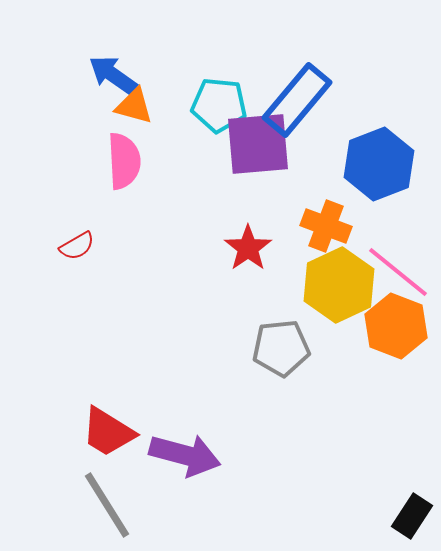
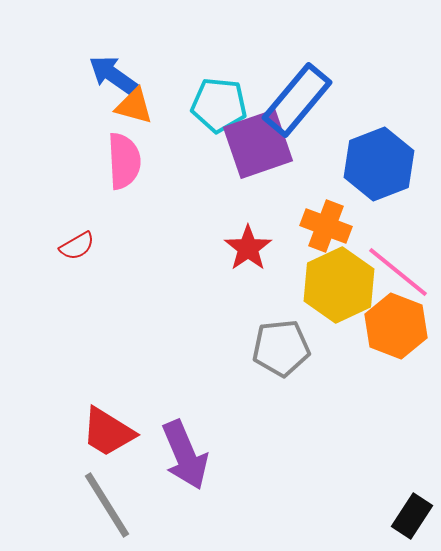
purple square: rotated 14 degrees counterclockwise
purple arrow: rotated 52 degrees clockwise
